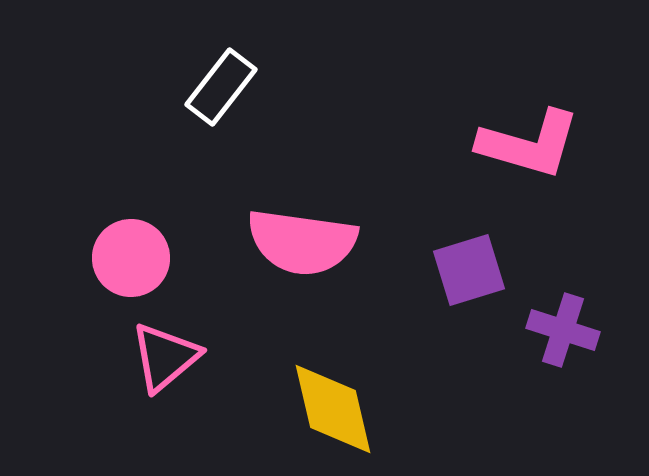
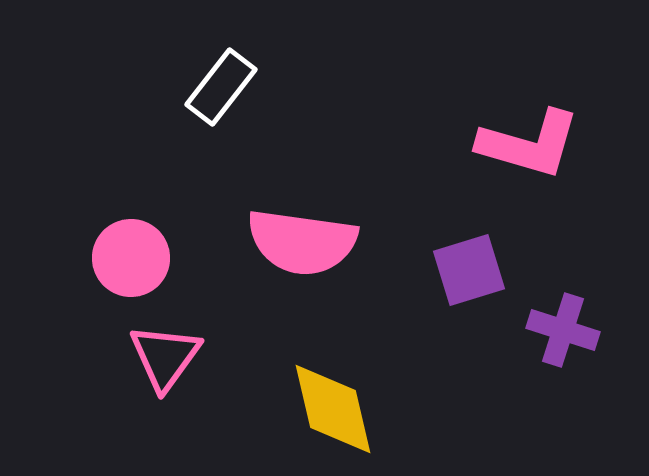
pink triangle: rotated 14 degrees counterclockwise
